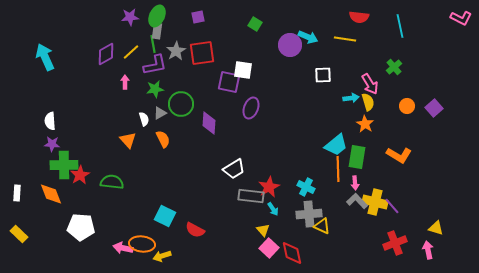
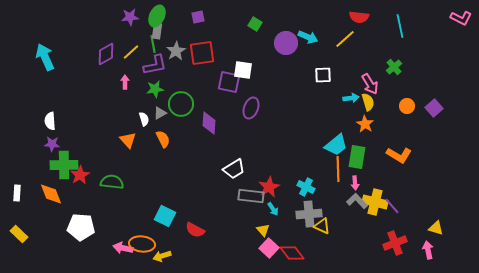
yellow line at (345, 39): rotated 50 degrees counterclockwise
purple circle at (290, 45): moved 4 px left, 2 px up
red diamond at (292, 253): rotated 25 degrees counterclockwise
